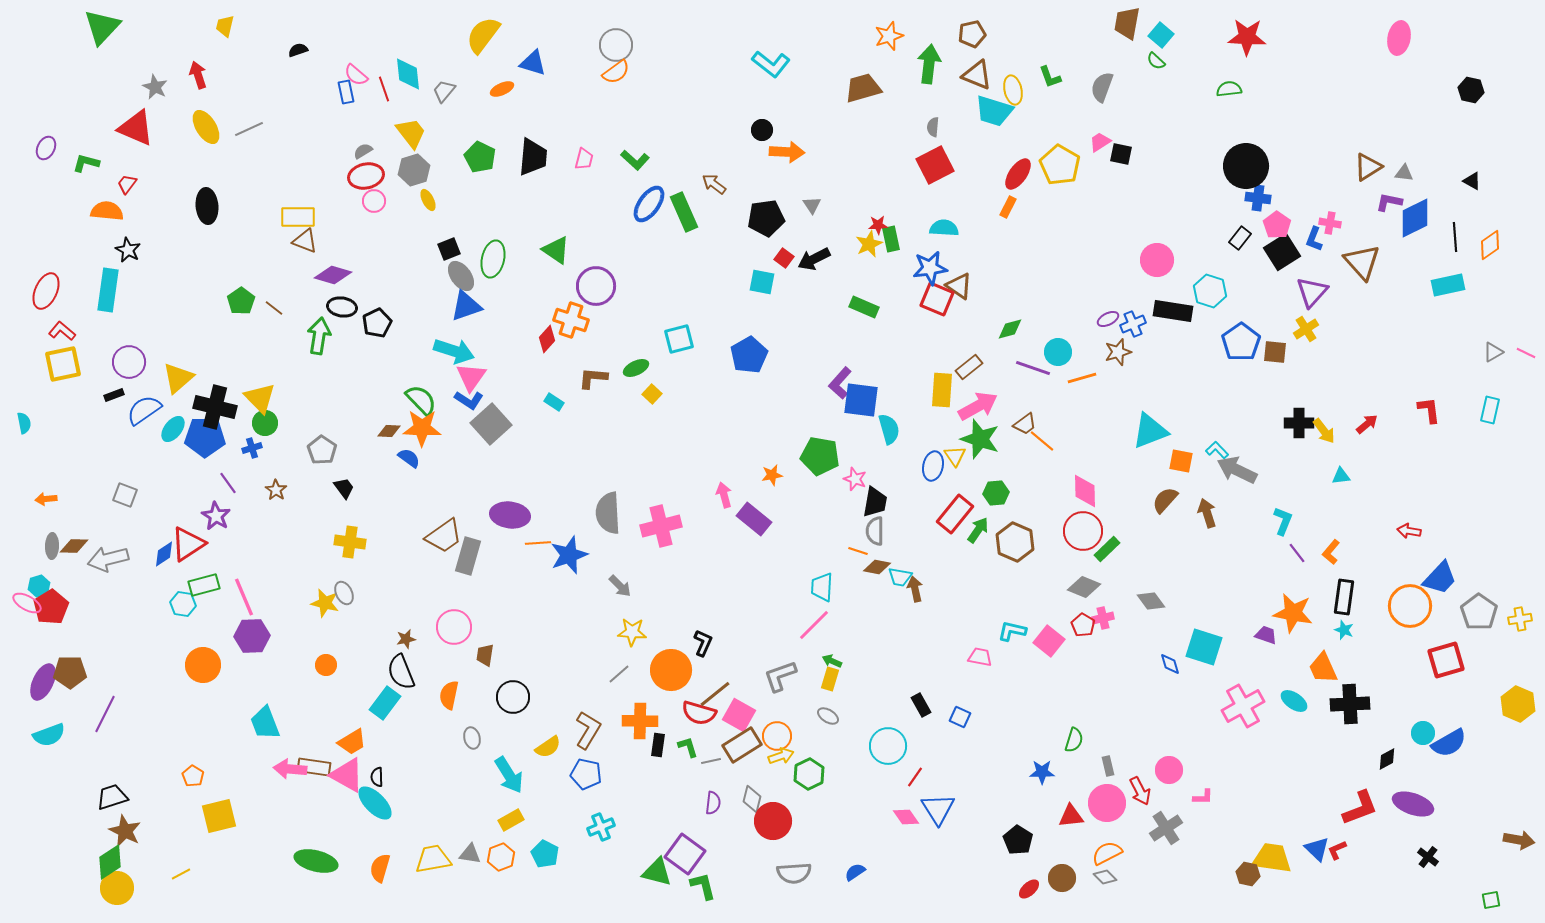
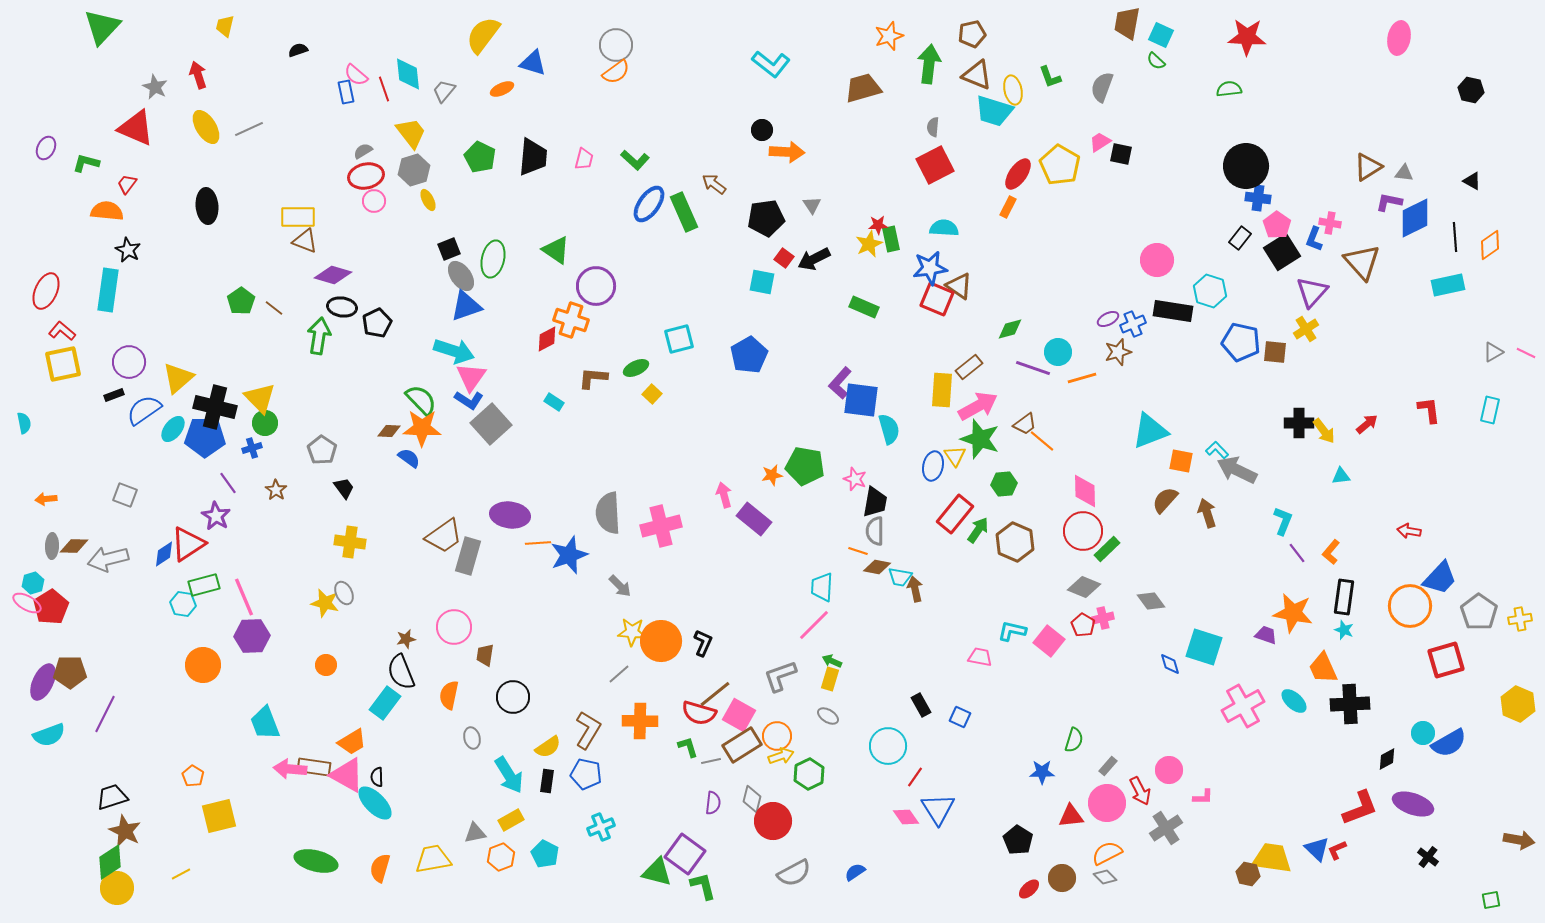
cyan square at (1161, 35): rotated 15 degrees counterclockwise
red diamond at (547, 339): rotated 20 degrees clockwise
blue pentagon at (1241, 342): rotated 24 degrees counterclockwise
green pentagon at (820, 456): moved 15 px left, 10 px down
green hexagon at (996, 493): moved 8 px right, 9 px up
cyan hexagon at (39, 586): moved 6 px left, 3 px up
orange circle at (671, 670): moved 10 px left, 29 px up
cyan ellipse at (1294, 701): rotated 8 degrees clockwise
black rectangle at (658, 745): moved 111 px left, 36 px down
gray rectangle at (1108, 766): rotated 54 degrees clockwise
gray triangle at (470, 854): moved 5 px right, 21 px up; rotated 20 degrees counterclockwise
gray semicircle at (794, 873): rotated 24 degrees counterclockwise
